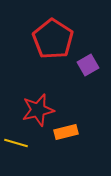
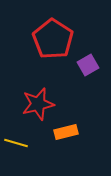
red star: moved 6 px up
